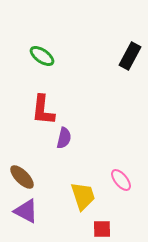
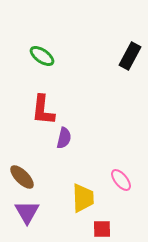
yellow trapezoid: moved 2 px down; rotated 16 degrees clockwise
purple triangle: moved 1 px right, 1 px down; rotated 32 degrees clockwise
